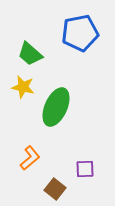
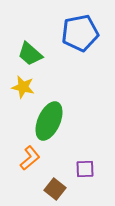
green ellipse: moved 7 px left, 14 px down
